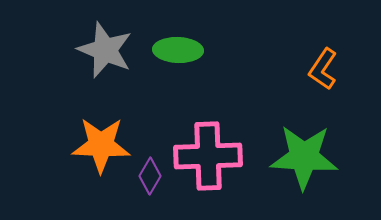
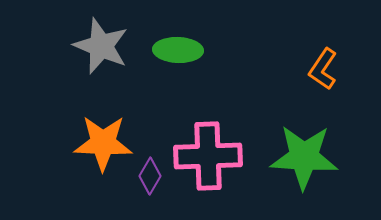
gray star: moved 4 px left, 4 px up
orange star: moved 2 px right, 2 px up
